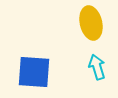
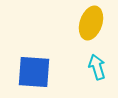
yellow ellipse: rotated 32 degrees clockwise
